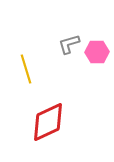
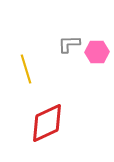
gray L-shape: rotated 15 degrees clockwise
red diamond: moved 1 px left, 1 px down
